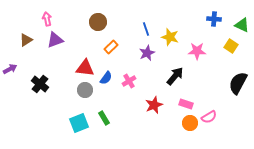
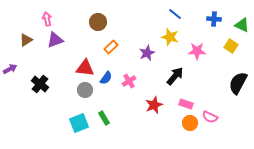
blue line: moved 29 px right, 15 px up; rotated 32 degrees counterclockwise
pink semicircle: moved 1 px right; rotated 56 degrees clockwise
